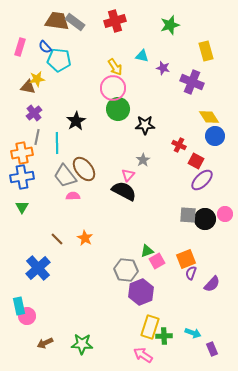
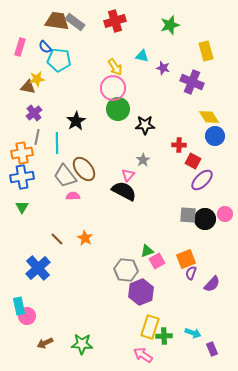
red cross at (179, 145): rotated 24 degrees counterclockwise
red square at (196, 161): moved 3 px left
